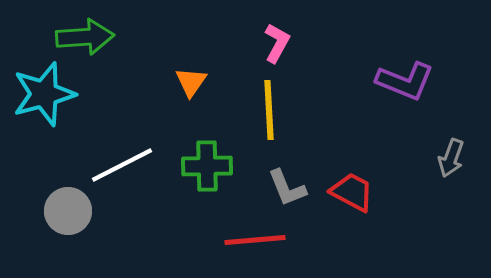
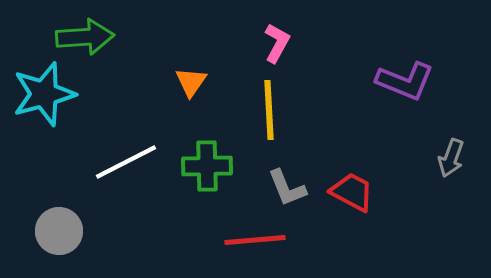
white line: moved 4 px right, 3 px up
gray circle: moved 9 px left, 20 px down
